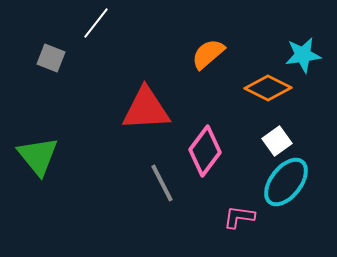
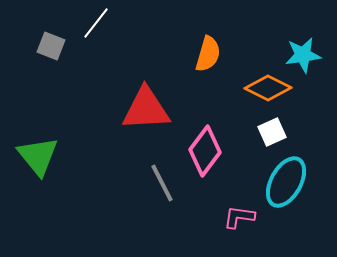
orange semicircle: rotated 147 degrees clockwise
gray square: moved 12 px up
white square: moved 5 px left, 9 px up; rotated 12 degrees clockwise
cyan ellipse: rotated 9 degrees counterclockwise
